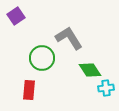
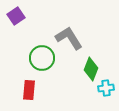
green diamond: moved 1 px right, 1 px up; rotated 55 degrees clockwise
